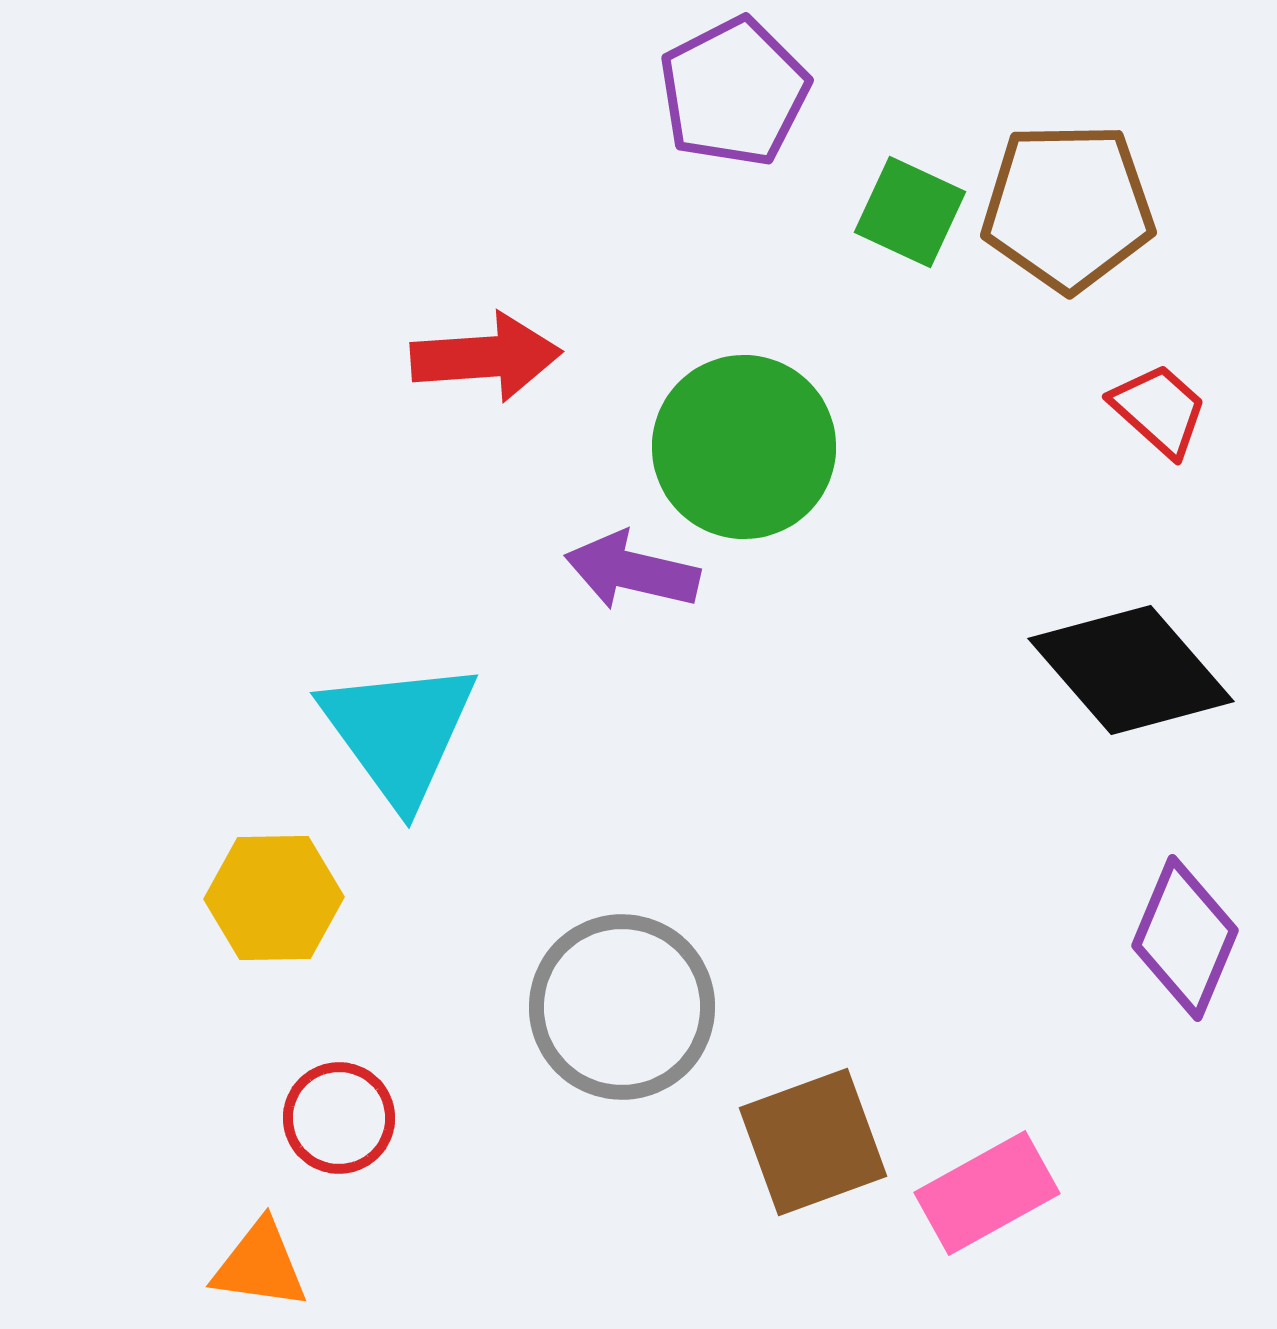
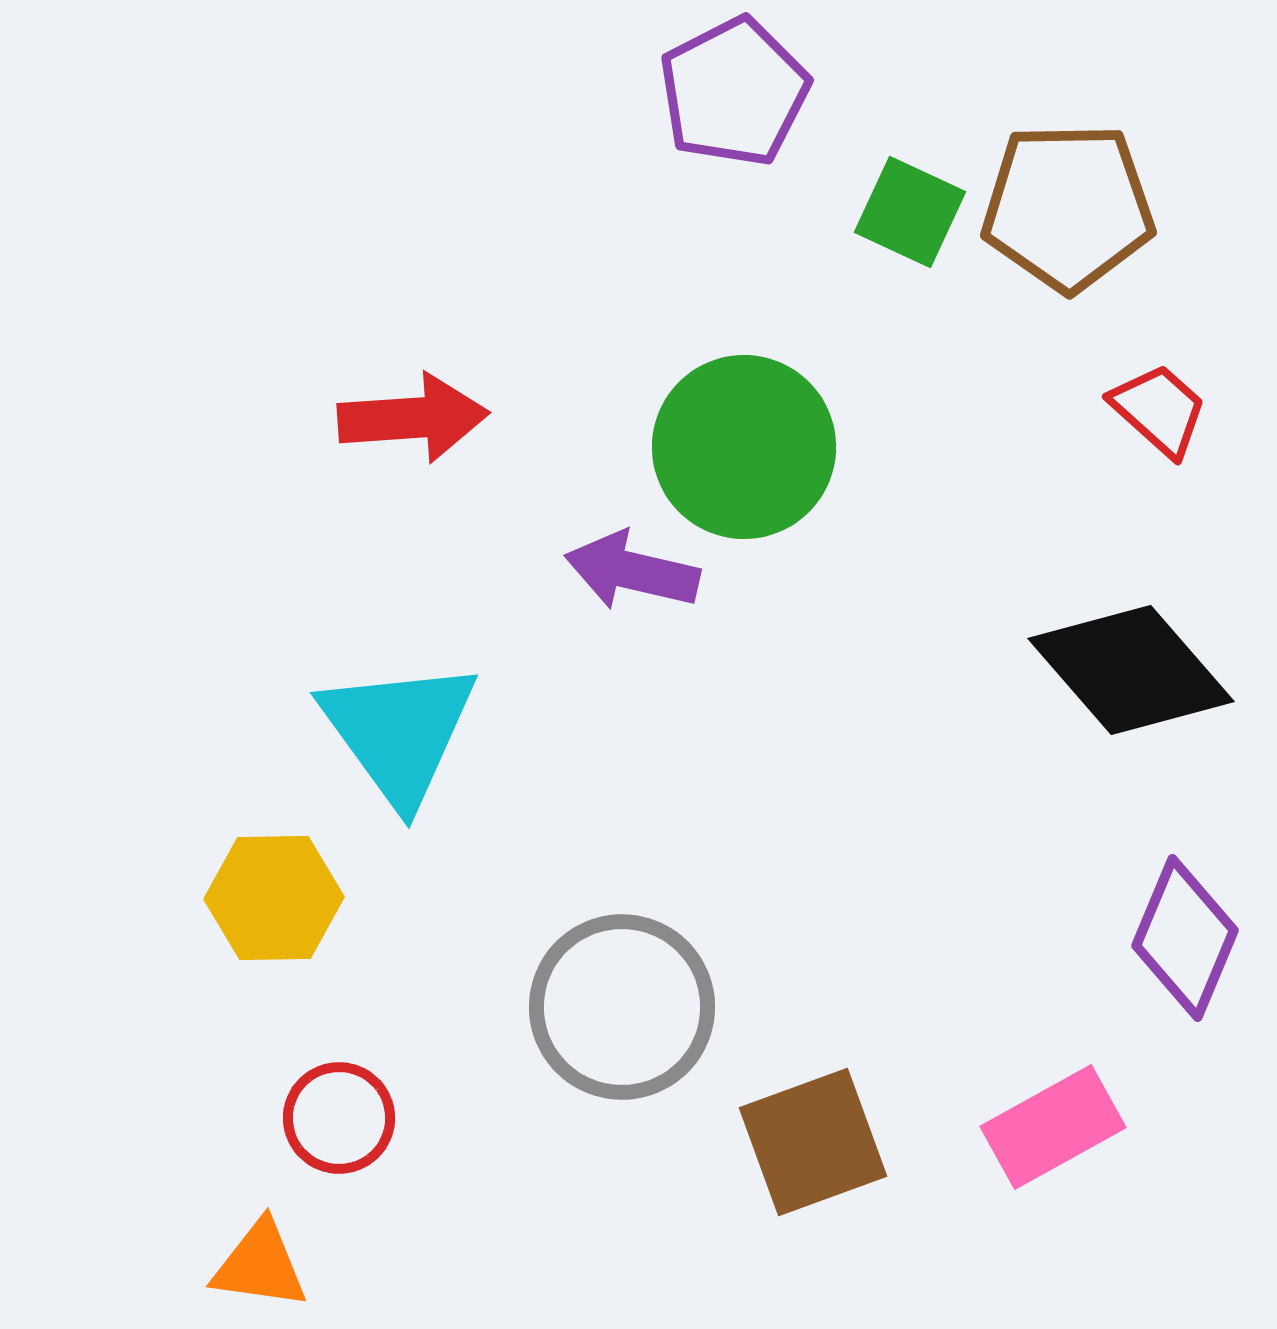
red arrow: moved 73 px left, 61 px down
pink rectangle: moved 66 px right, 66 px up
